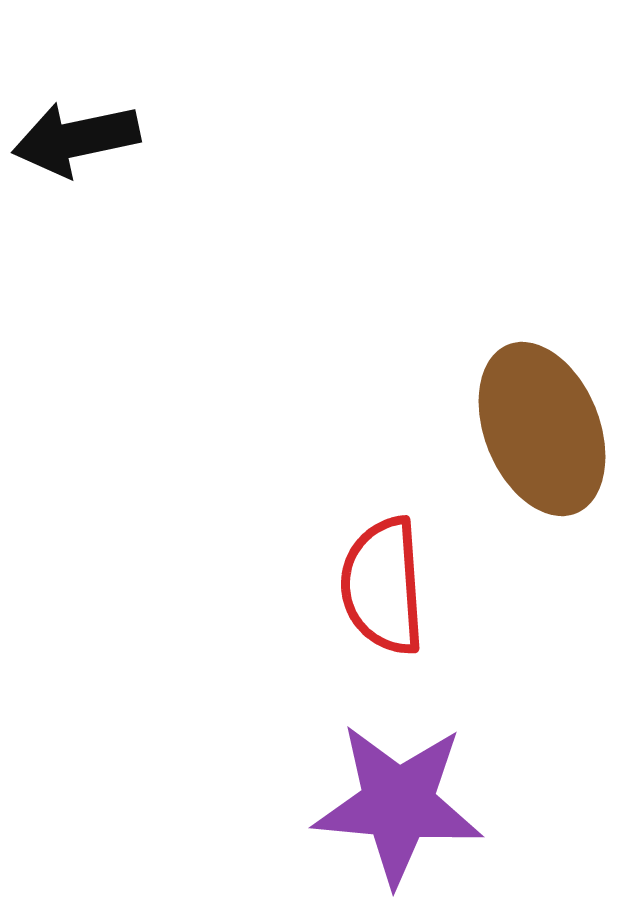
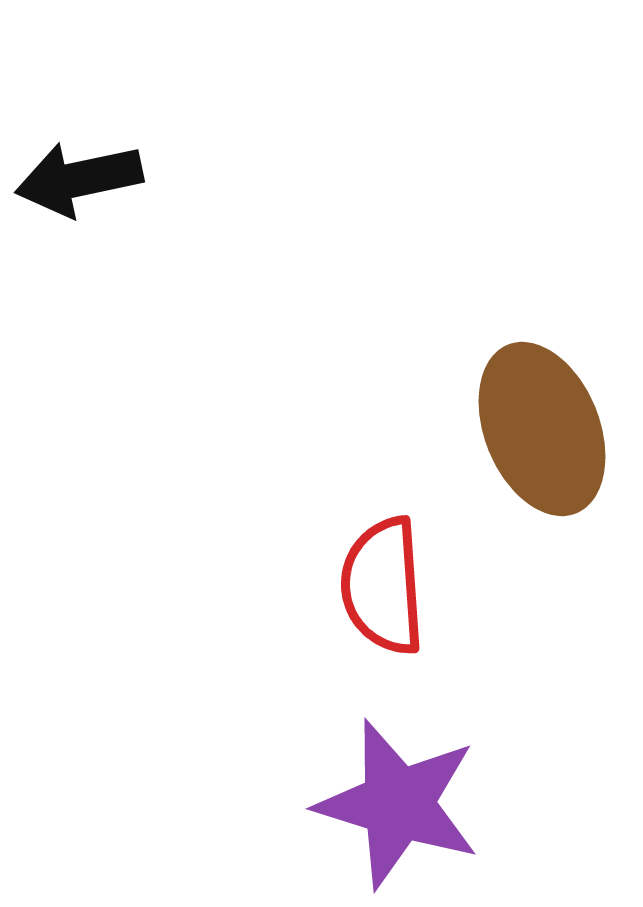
black arrow: moved 3 px right, 40 px down
purple star: rotated 12 degrees clockwise
